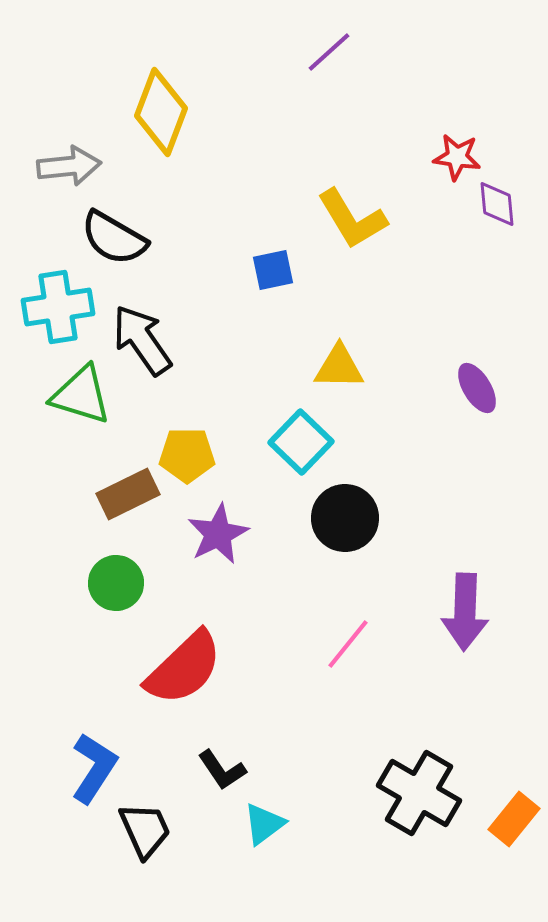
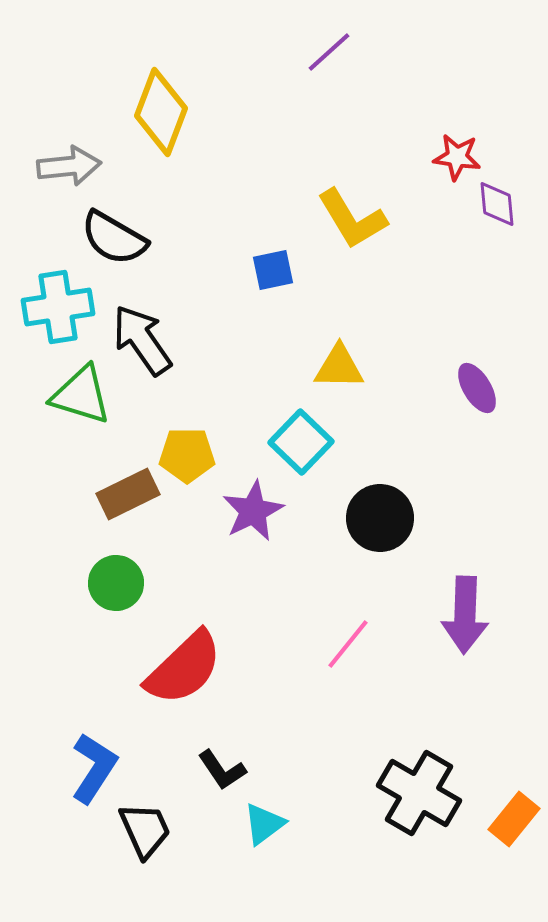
black circle: moved 35 px right
purple star: moved 35 px right, 23 px up
purple arrow: moved 3 px down
